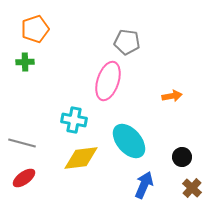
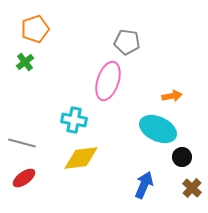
green cross: rotated 36 degrees counterclockwise
cyan ellipse: moved 29 px right, 12 px up; rotated 24 degrees counterclockwise
